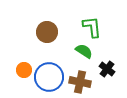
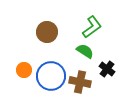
green L-shape: rotated 60 degrees clockwise
green semicircle: moved 1 px right
blue circle: moved 2 px right, 1 px up
